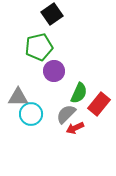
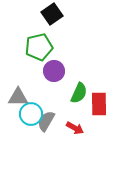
red rectangle: rotated 40 degrees counterclockwise
gray semicircle: moved 20 px left, 7 px down; rotated 15 degrees counterclockwise
red arrow: rotated 126 degrees counterclockwise
